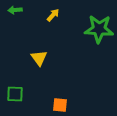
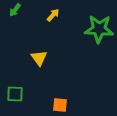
green arrow: rotated 48 degrees counterclockwise
